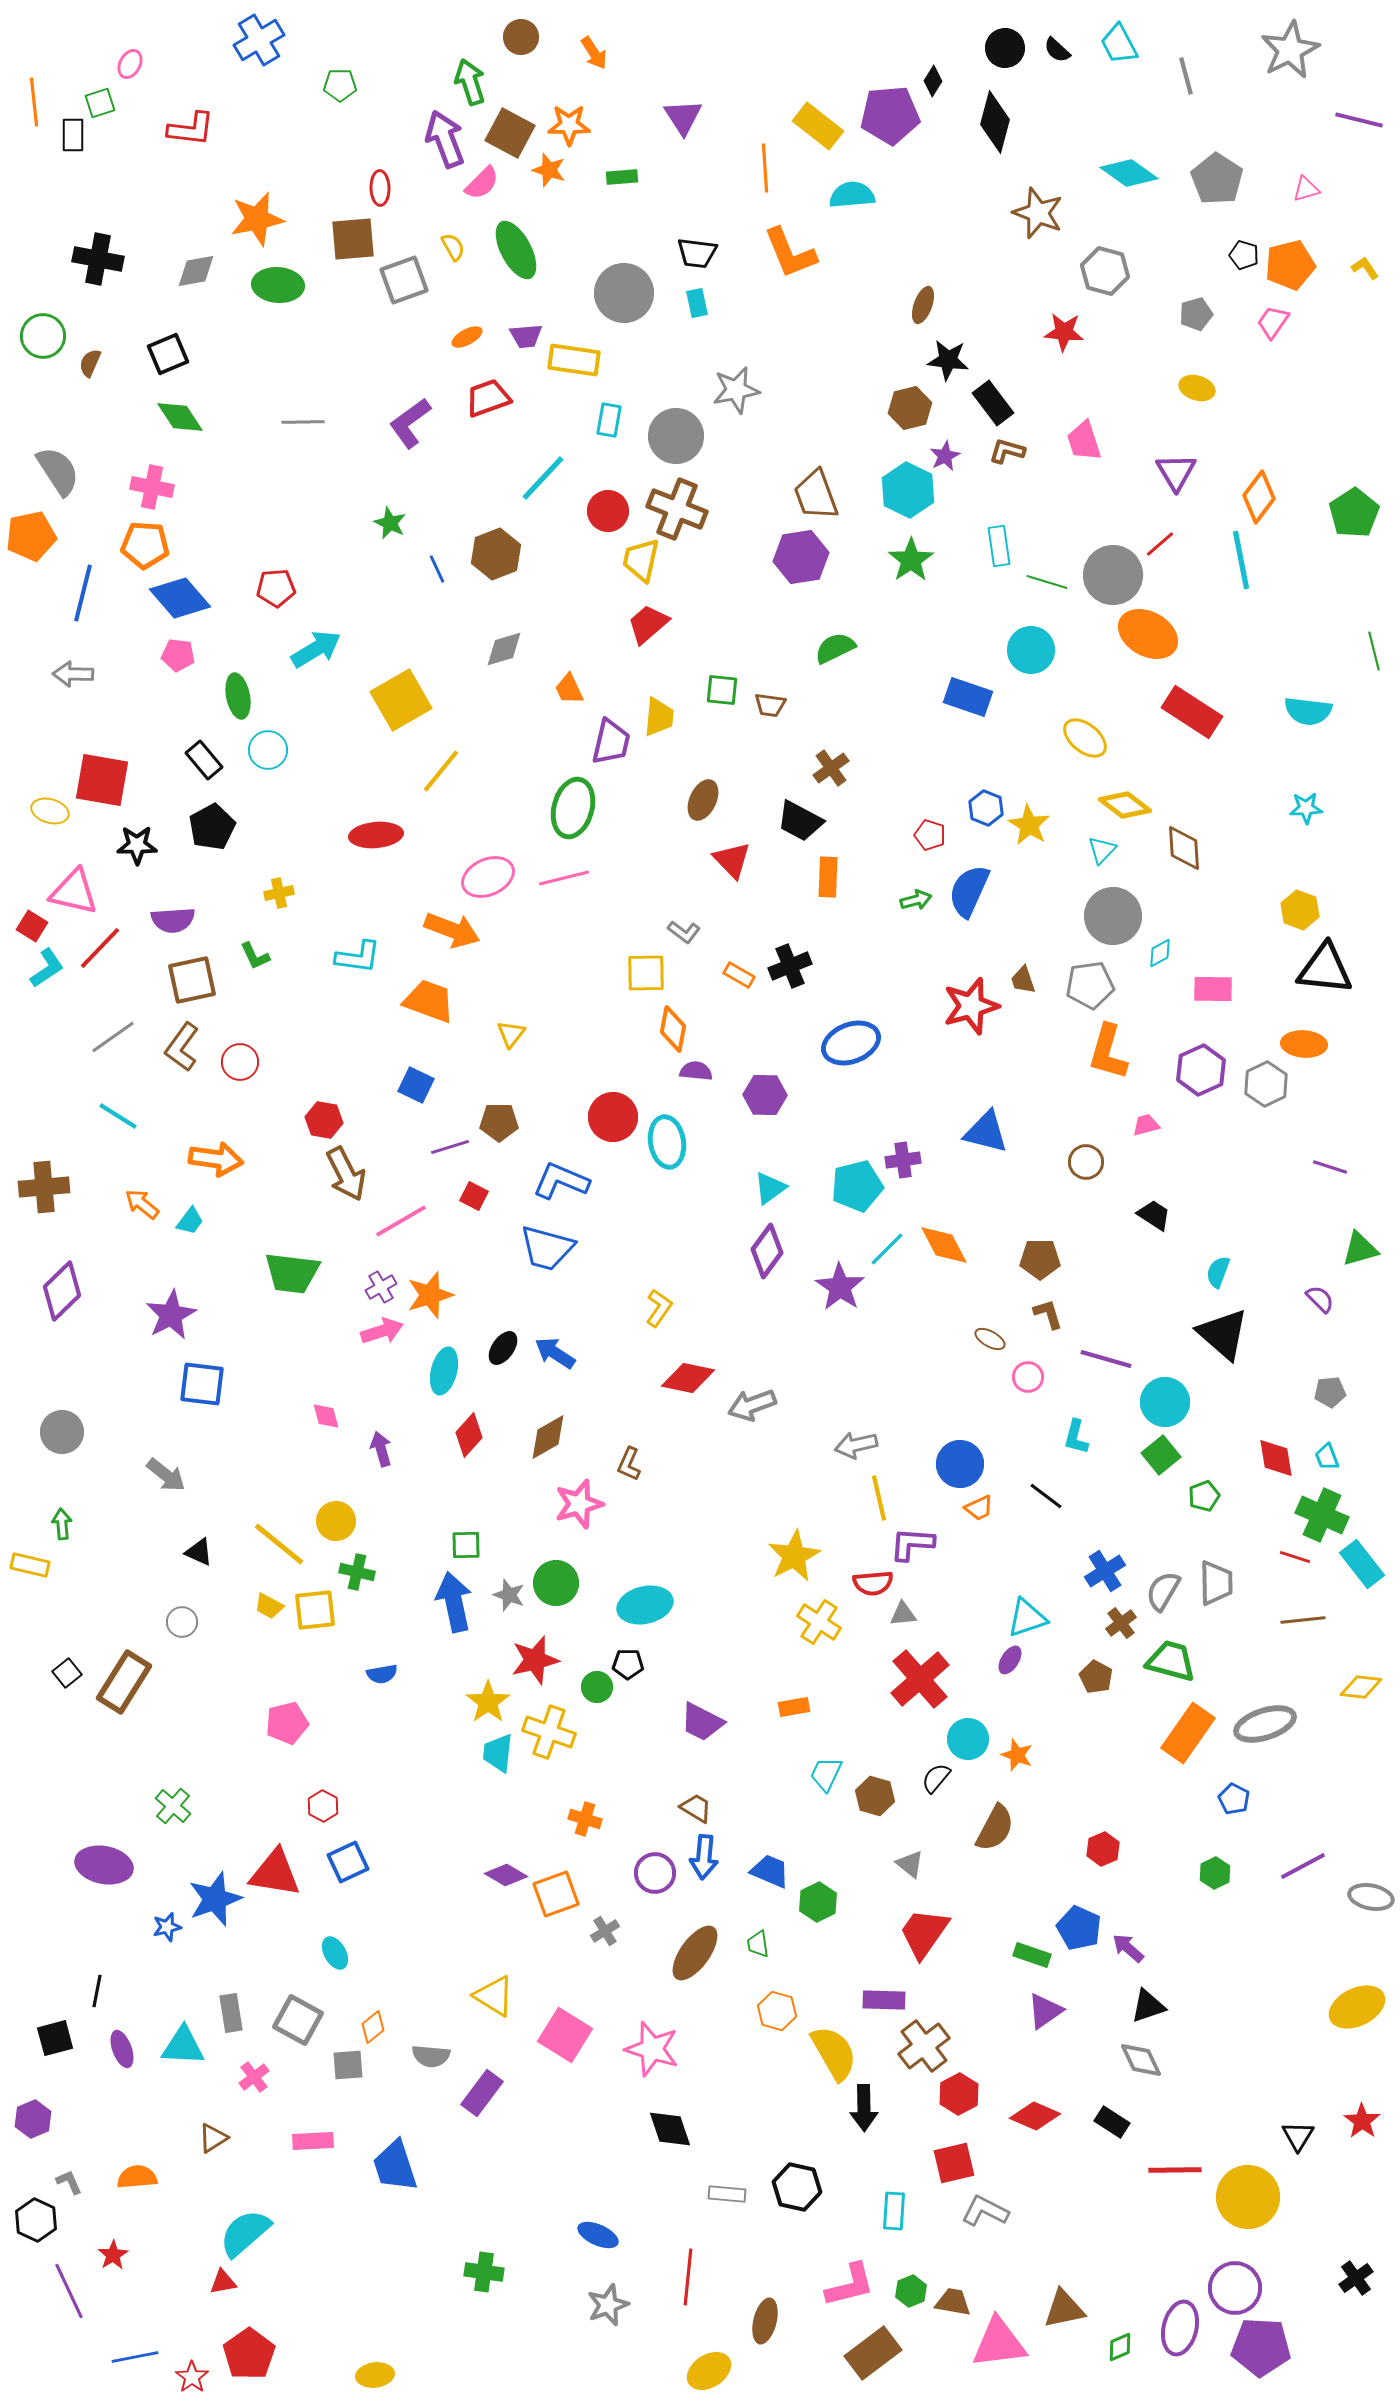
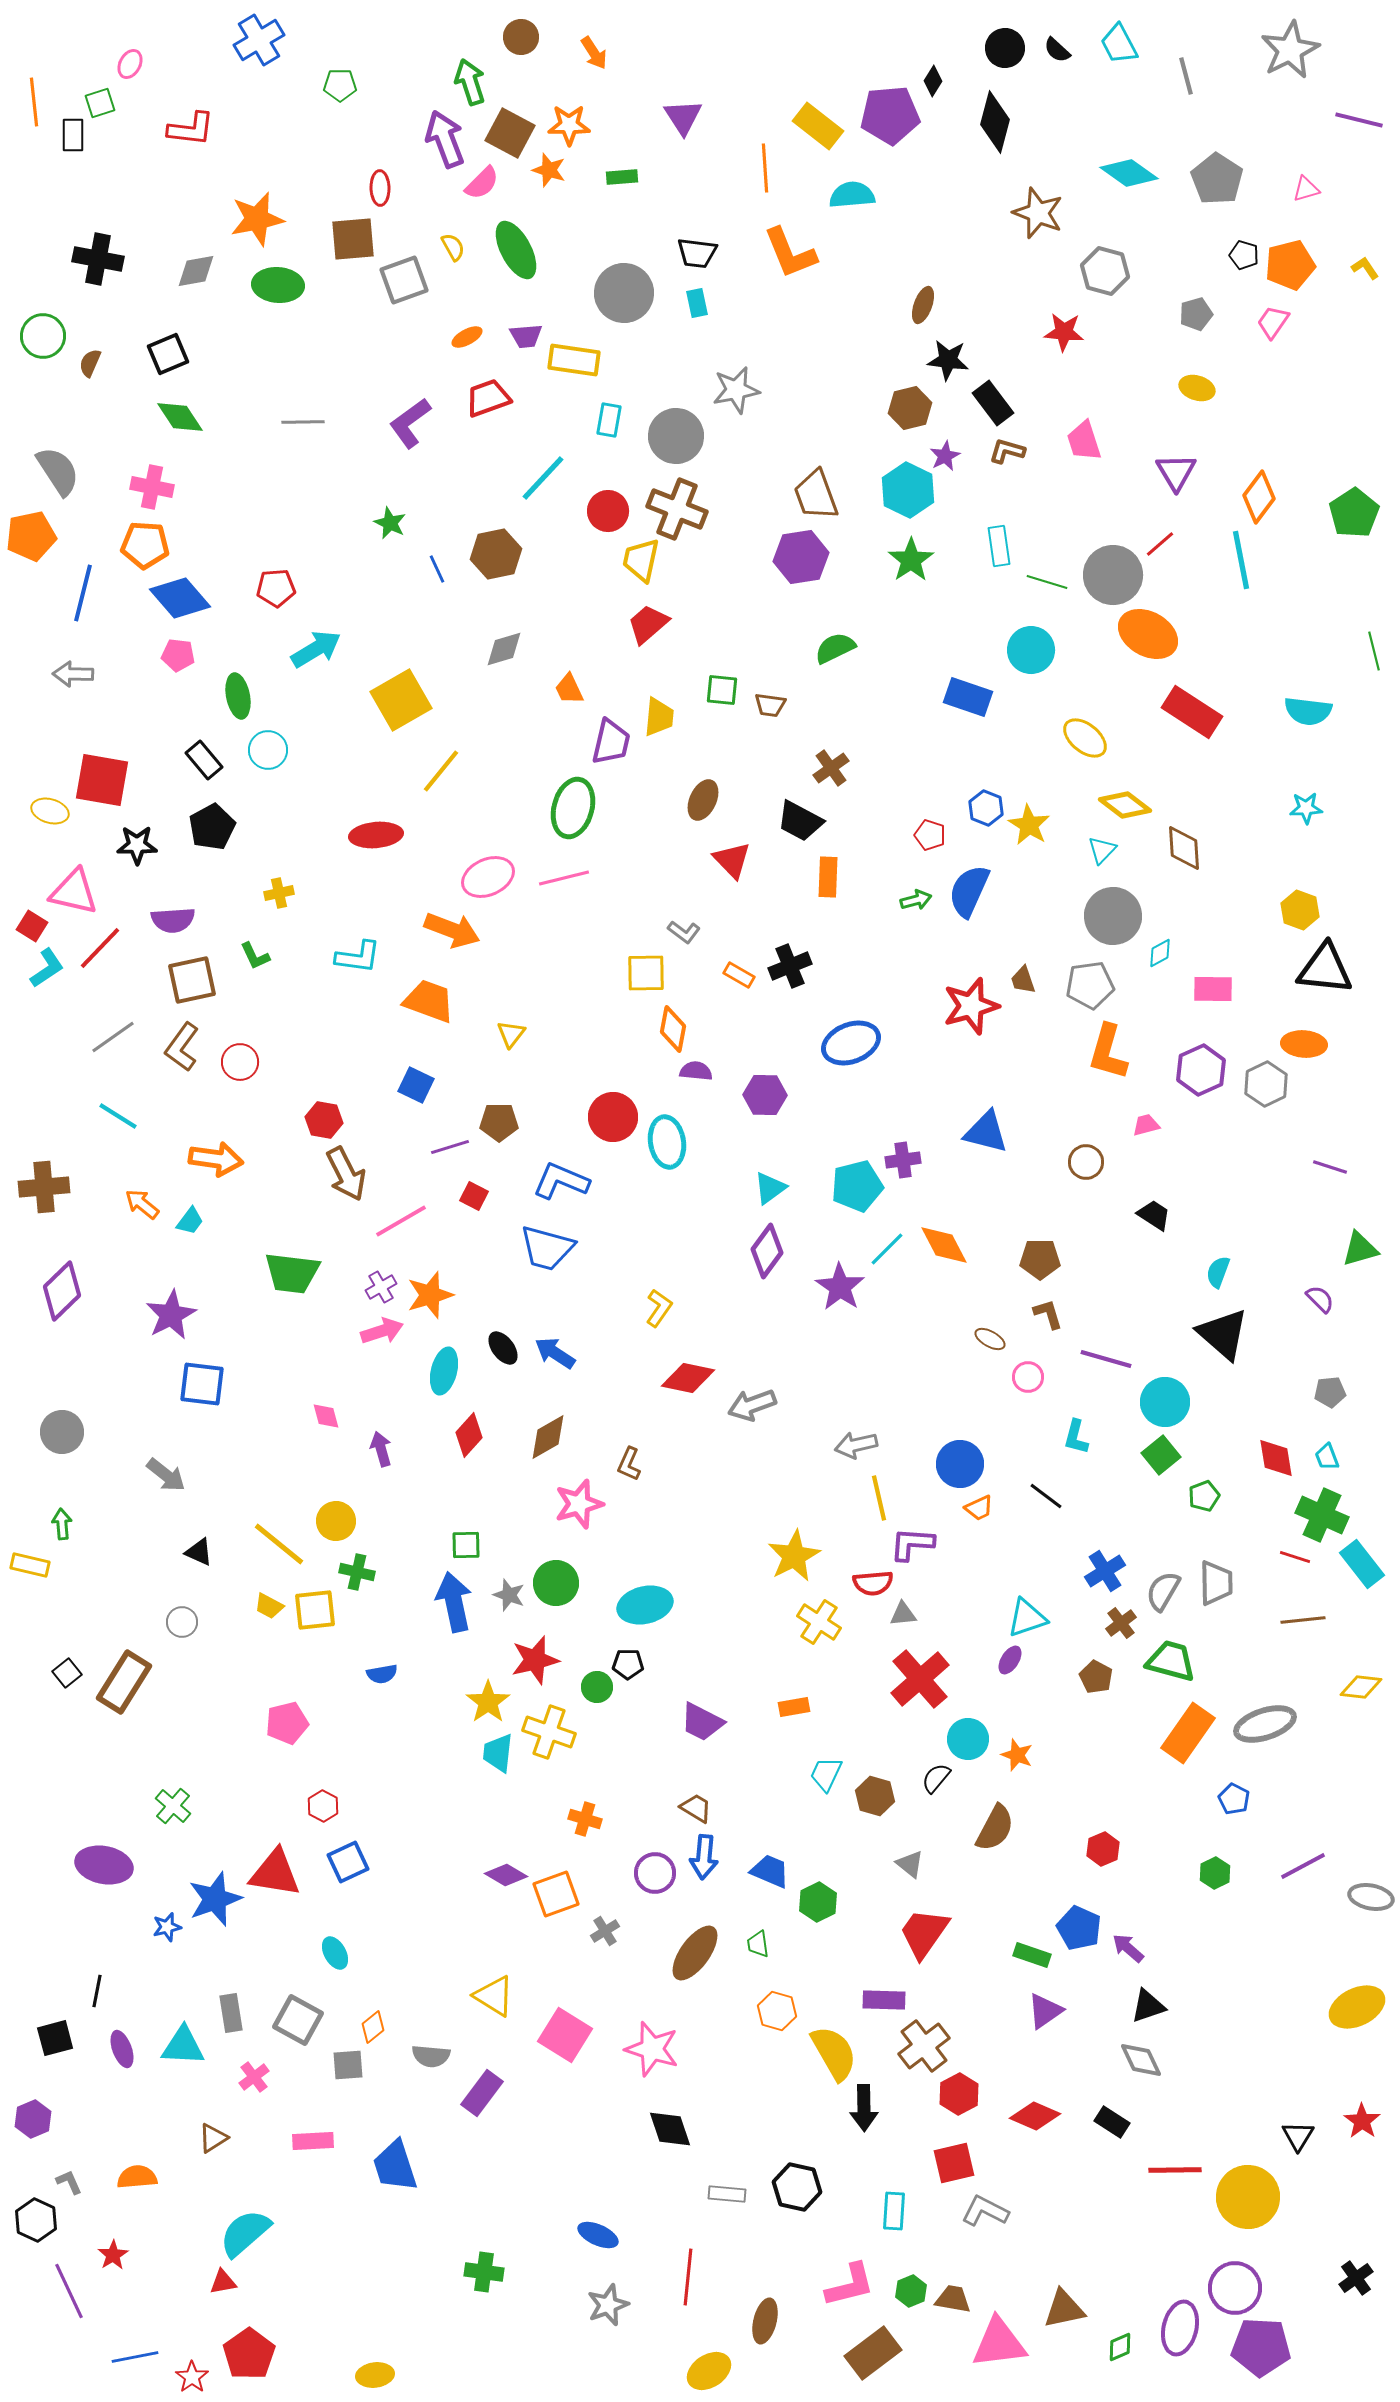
brown hexagon at (496, 554): rotated 9 degrees clockwise
black ellipse at (503, 1348): rotated 72 degrees counterclockwise
brown trapezoid at (953, 2302): moved 3 px up
